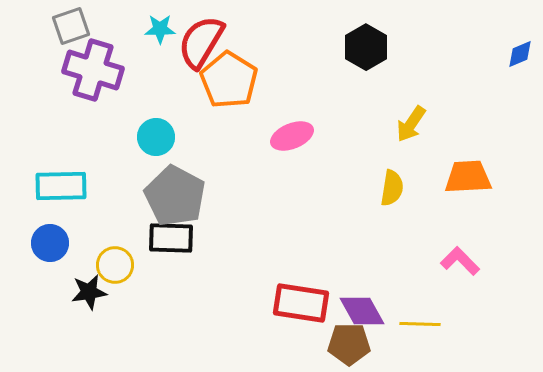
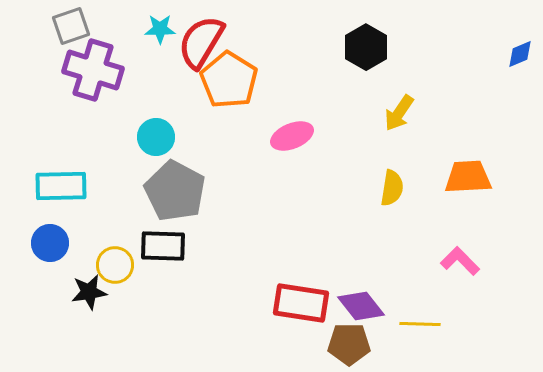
yellow arrow: moved 12 px left, 11 px up
gray pentagon: moved 5 px up
black rectangle: moved 8 px left, 8 px down
purple diamond: moved 1 px left, 5 px up; rotated 9 degrees counterclockwise
